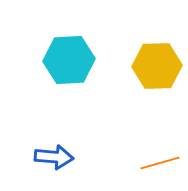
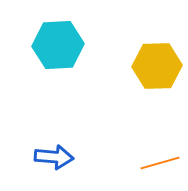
cyan hexagon: moved 11 px left, 15 px up
